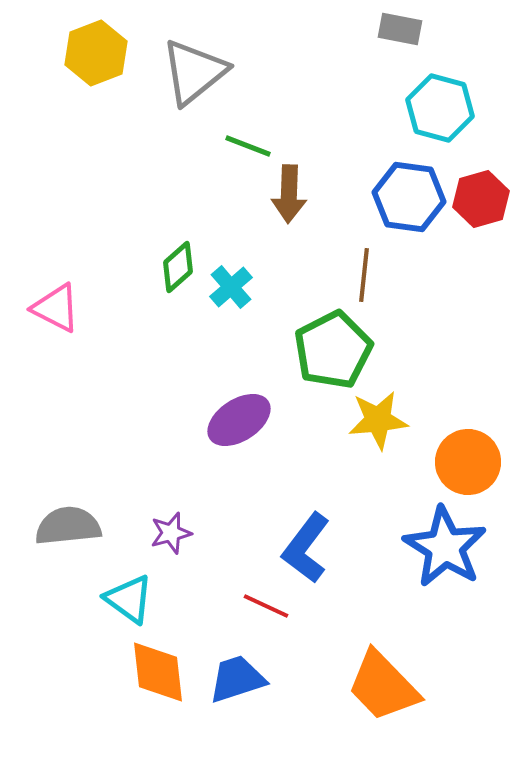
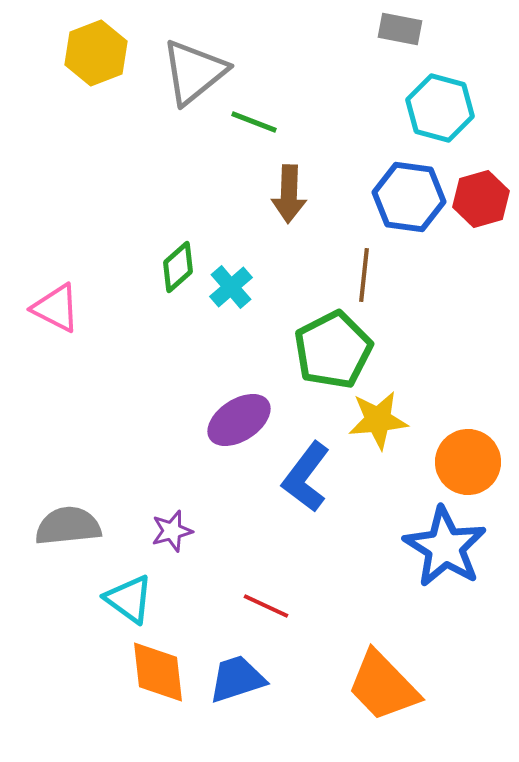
green line: moved 6 px right, 24 px up
purple star: moved 1 px right, 2 px up
blue L-shape: moved 71 px up
